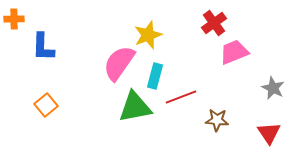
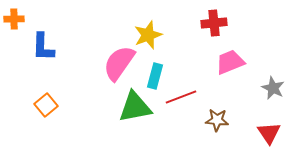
red cross: rotated 30 degrees clockwise
pink trapezoid: moved 4 px left, 10 px down
